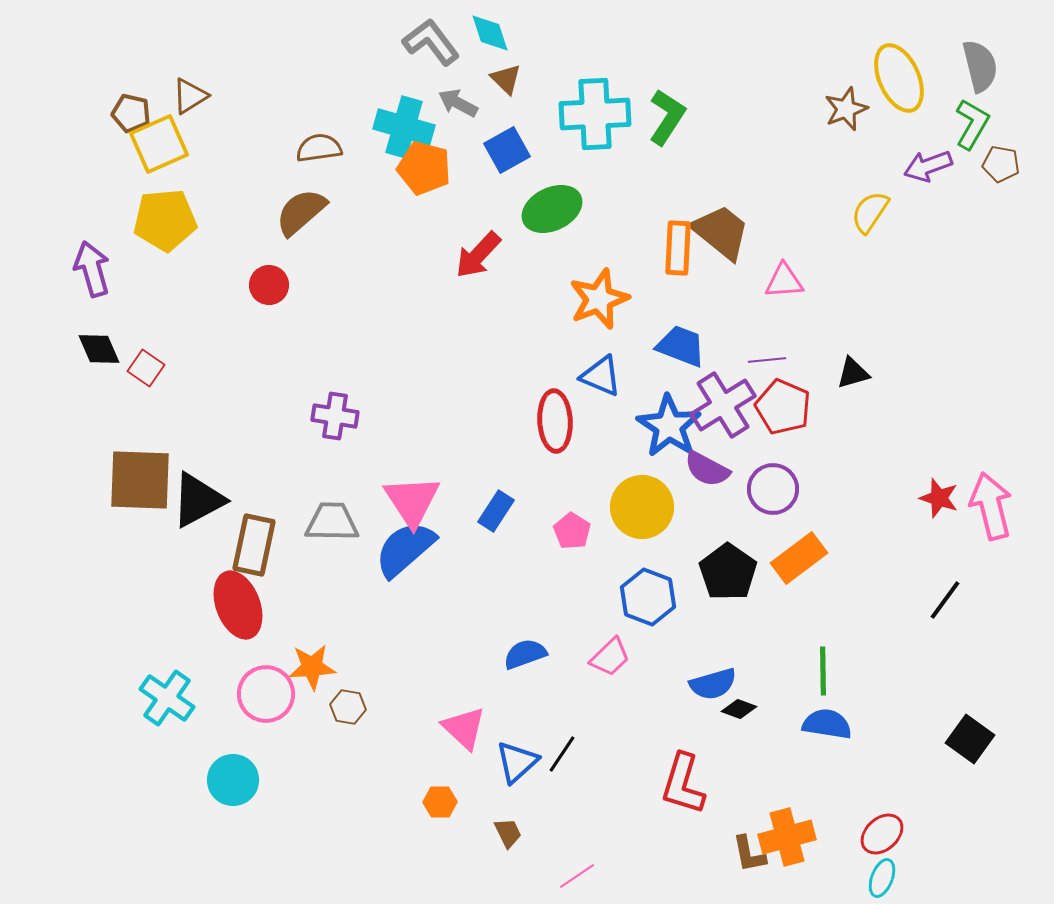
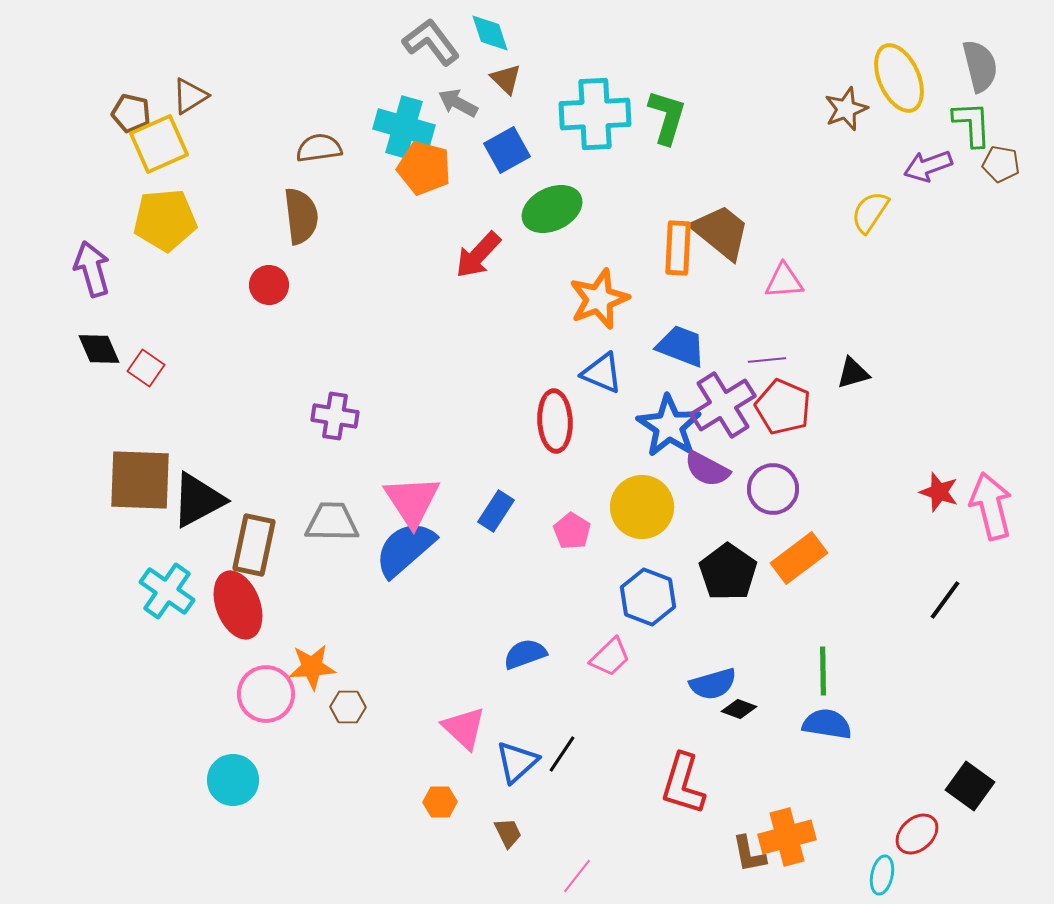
green L-shape at (667, 117): rotated 16 degrees counterclockwise
green L-shape at (972, 124): rotated 33 degrees counterclockwise
brown semicircle at (301, 212): moved 4 px down; rotated 124 degrees clockwise
blue triangle at (601, 376): moved 1 px right, 3 px up
red star at (939, 498): moved 6 px up
cyan cross at (167, 698): moved 107 px up
brown hexagon at (348, 707): rotated 8 degrees counterclockwise
black square at (970, 739): moved 47 px down
red ellipse at (882, 834): moved 35 px right
pink line at (577, 876): rotated 18 degrees counterclockwise
cyan ellipse at (882, 878): moved 3 px up; rotated 9 degrees counterclockwise
